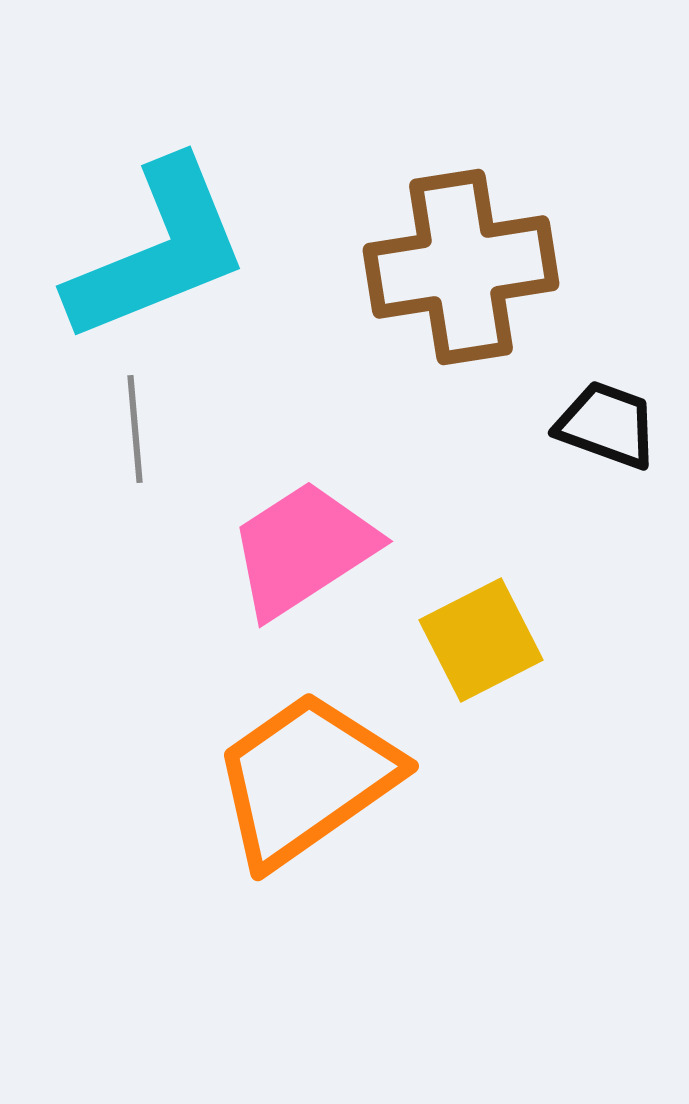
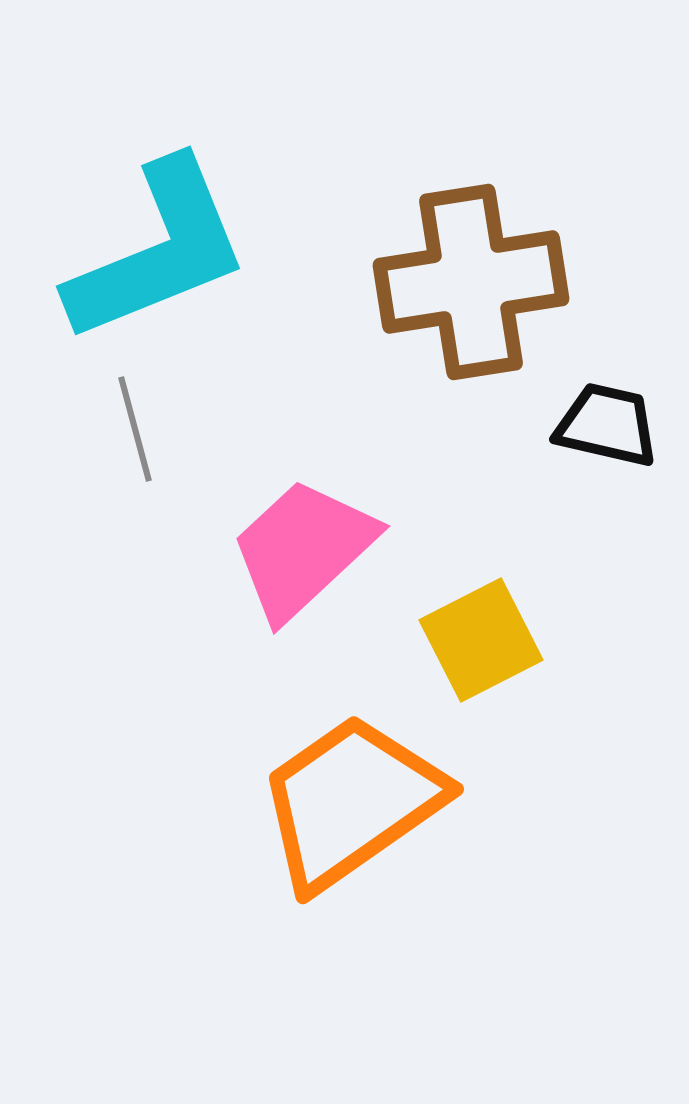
brown cross: moved 10 px right, 15 px down
black trapezoid: rotated 7 degrees counterclockwise
gray line: rotated 10 degrees counterclockwise
pink trapezoid: rotated 10 degrees counterclockwise
orange trapezoid: moved 45 px right, 23 px down
